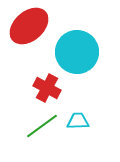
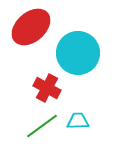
red ellipse: moved 2 px right, 1 px down
cyan circle: moved 1 px right, 1 px down
